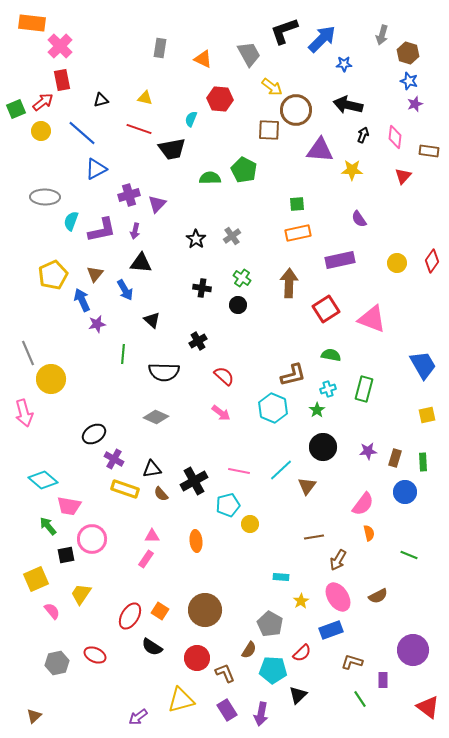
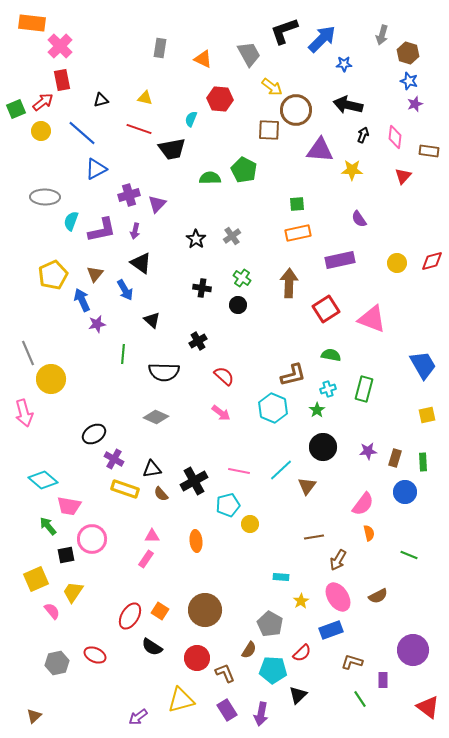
red diamond at (432, 261): rotated 40 degrees clockwise
black triangle at (141, 263): rotated 30 degrees clockwise
yellow trapezoid at (81, 594): moved 8 px left, 2 px up
